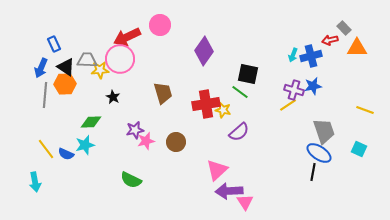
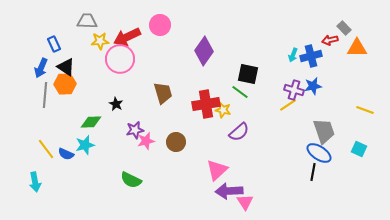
gray trapezoid at (87, 60): moved 39 px up
yellow star at (100, 70): moved 29 px up
black star at (113, 97): moved 3 px right, 7 px down
